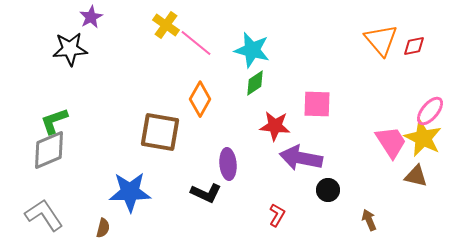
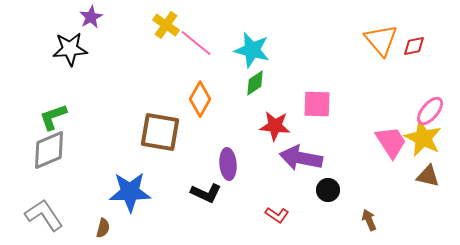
green L-shape: moved 1 px left, 4 px up
brown triangle: moved 12 px right
red L-shape: rotated 95 degrees clockwise
